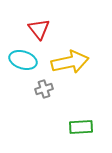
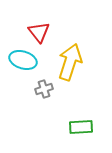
red triangle: moved 3 px down
yellow arrow: rotated 60 degrees counterclockwise
